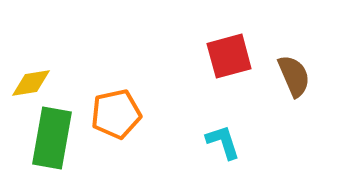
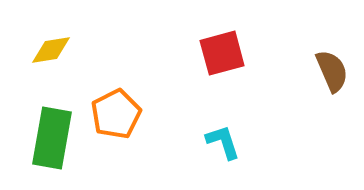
red square: moved 7 px left, 3 px up
brown semicircle: moved 38 px right, 5 px up
yellow diamond: moved 20 px right, 33 px up
orange pentagon: rotated 15 degrees counterclockwise
